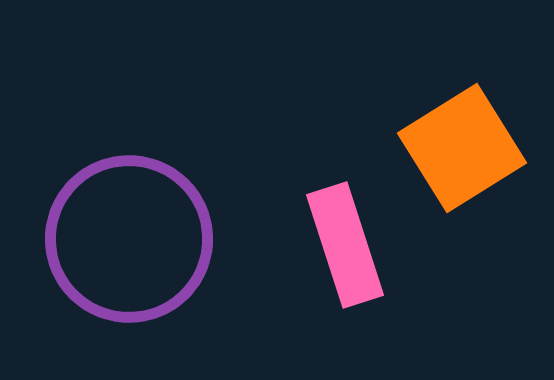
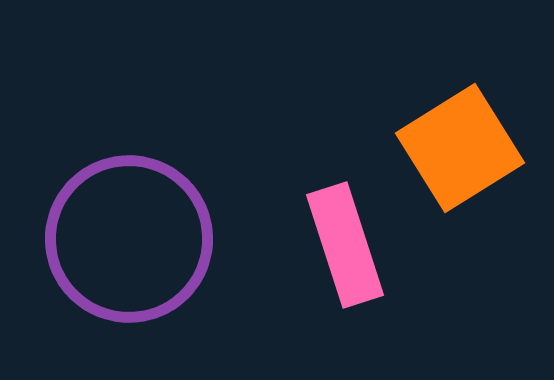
orange square: moved 2 px left
